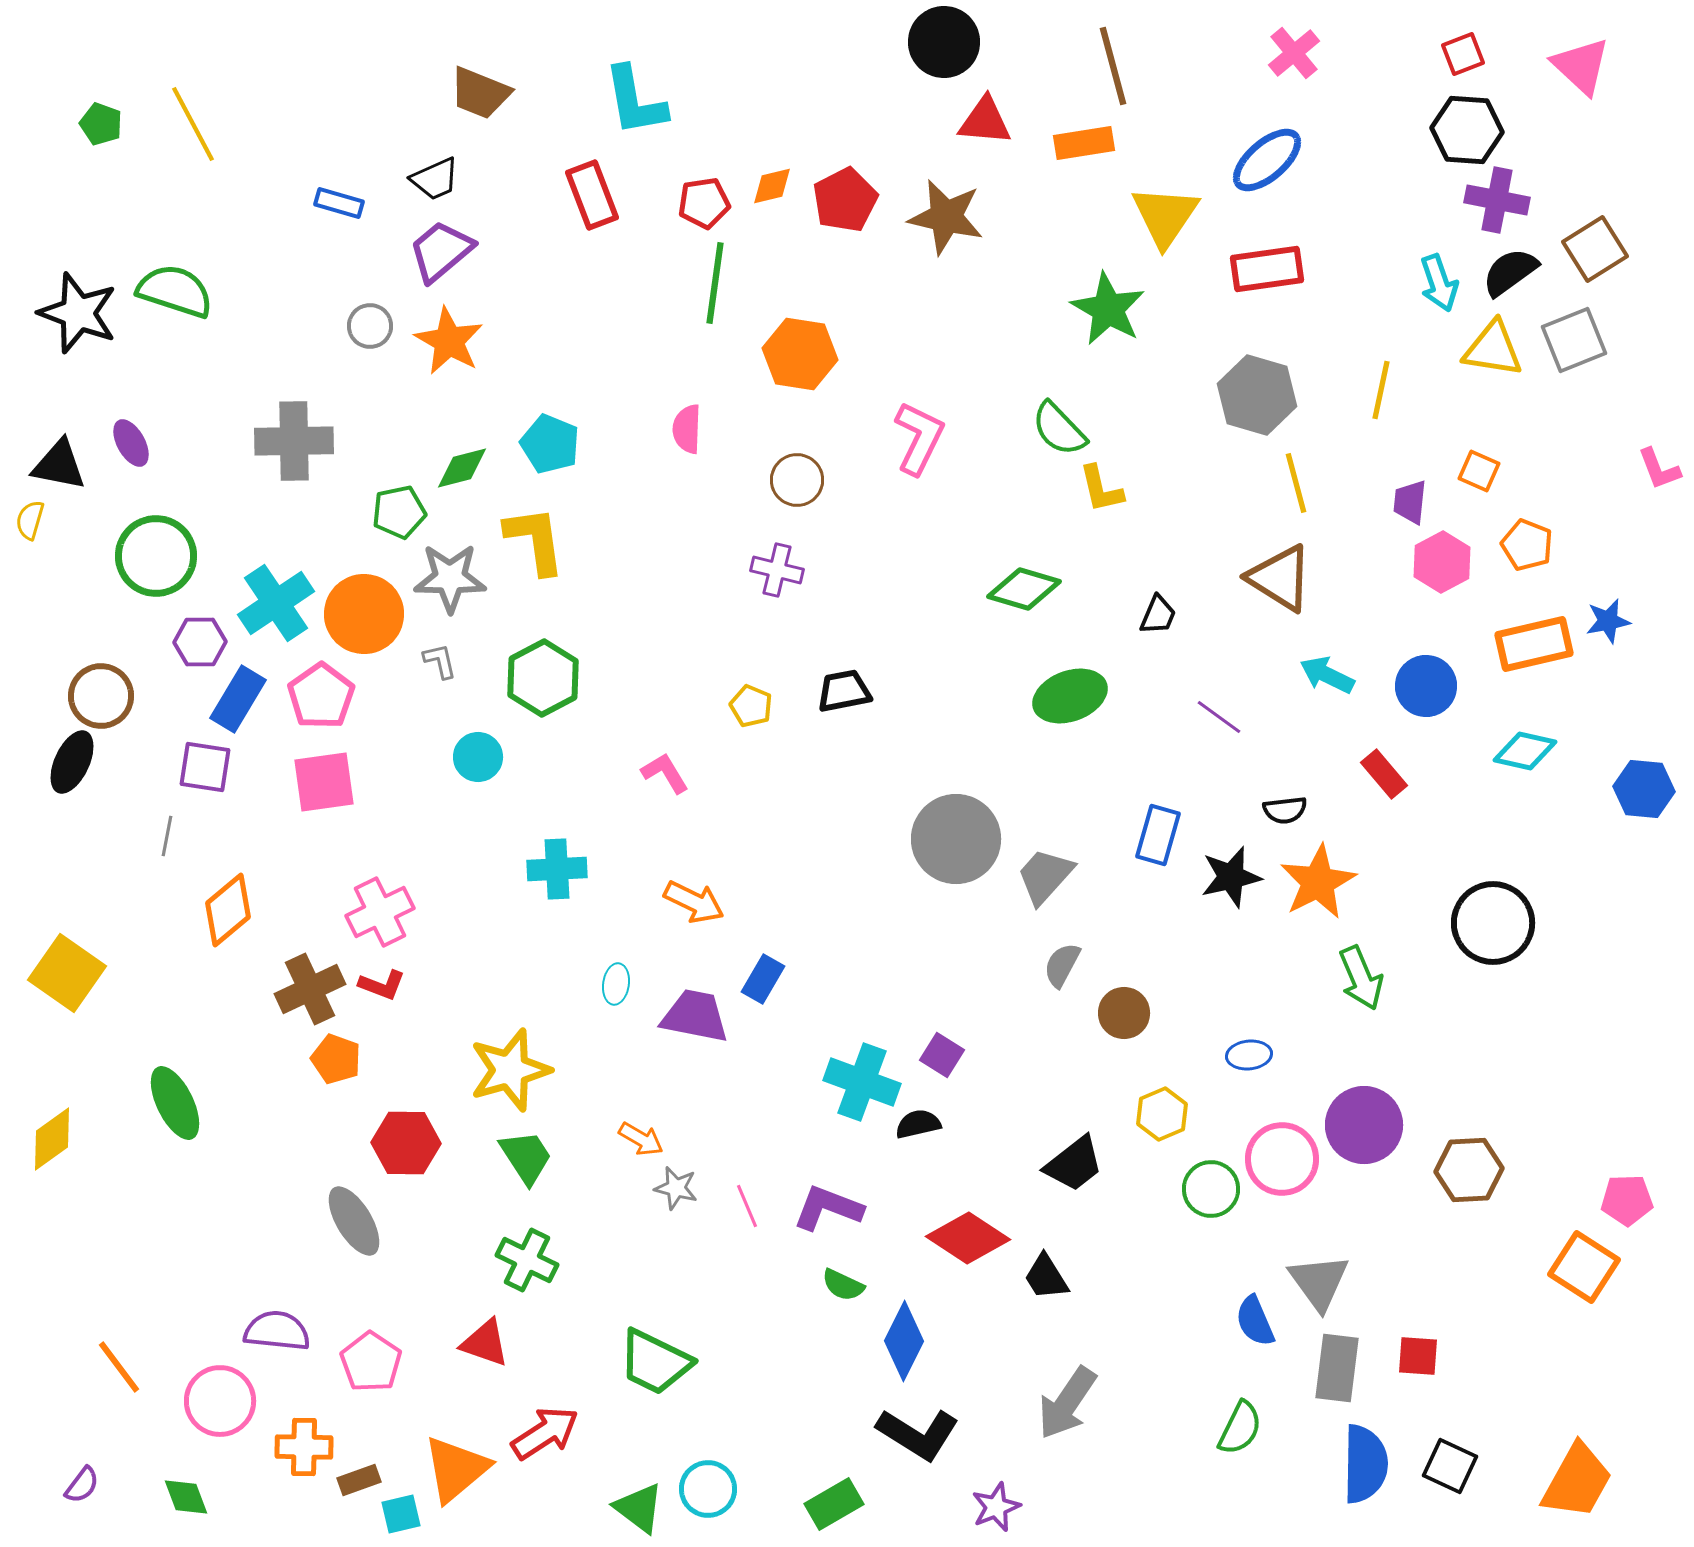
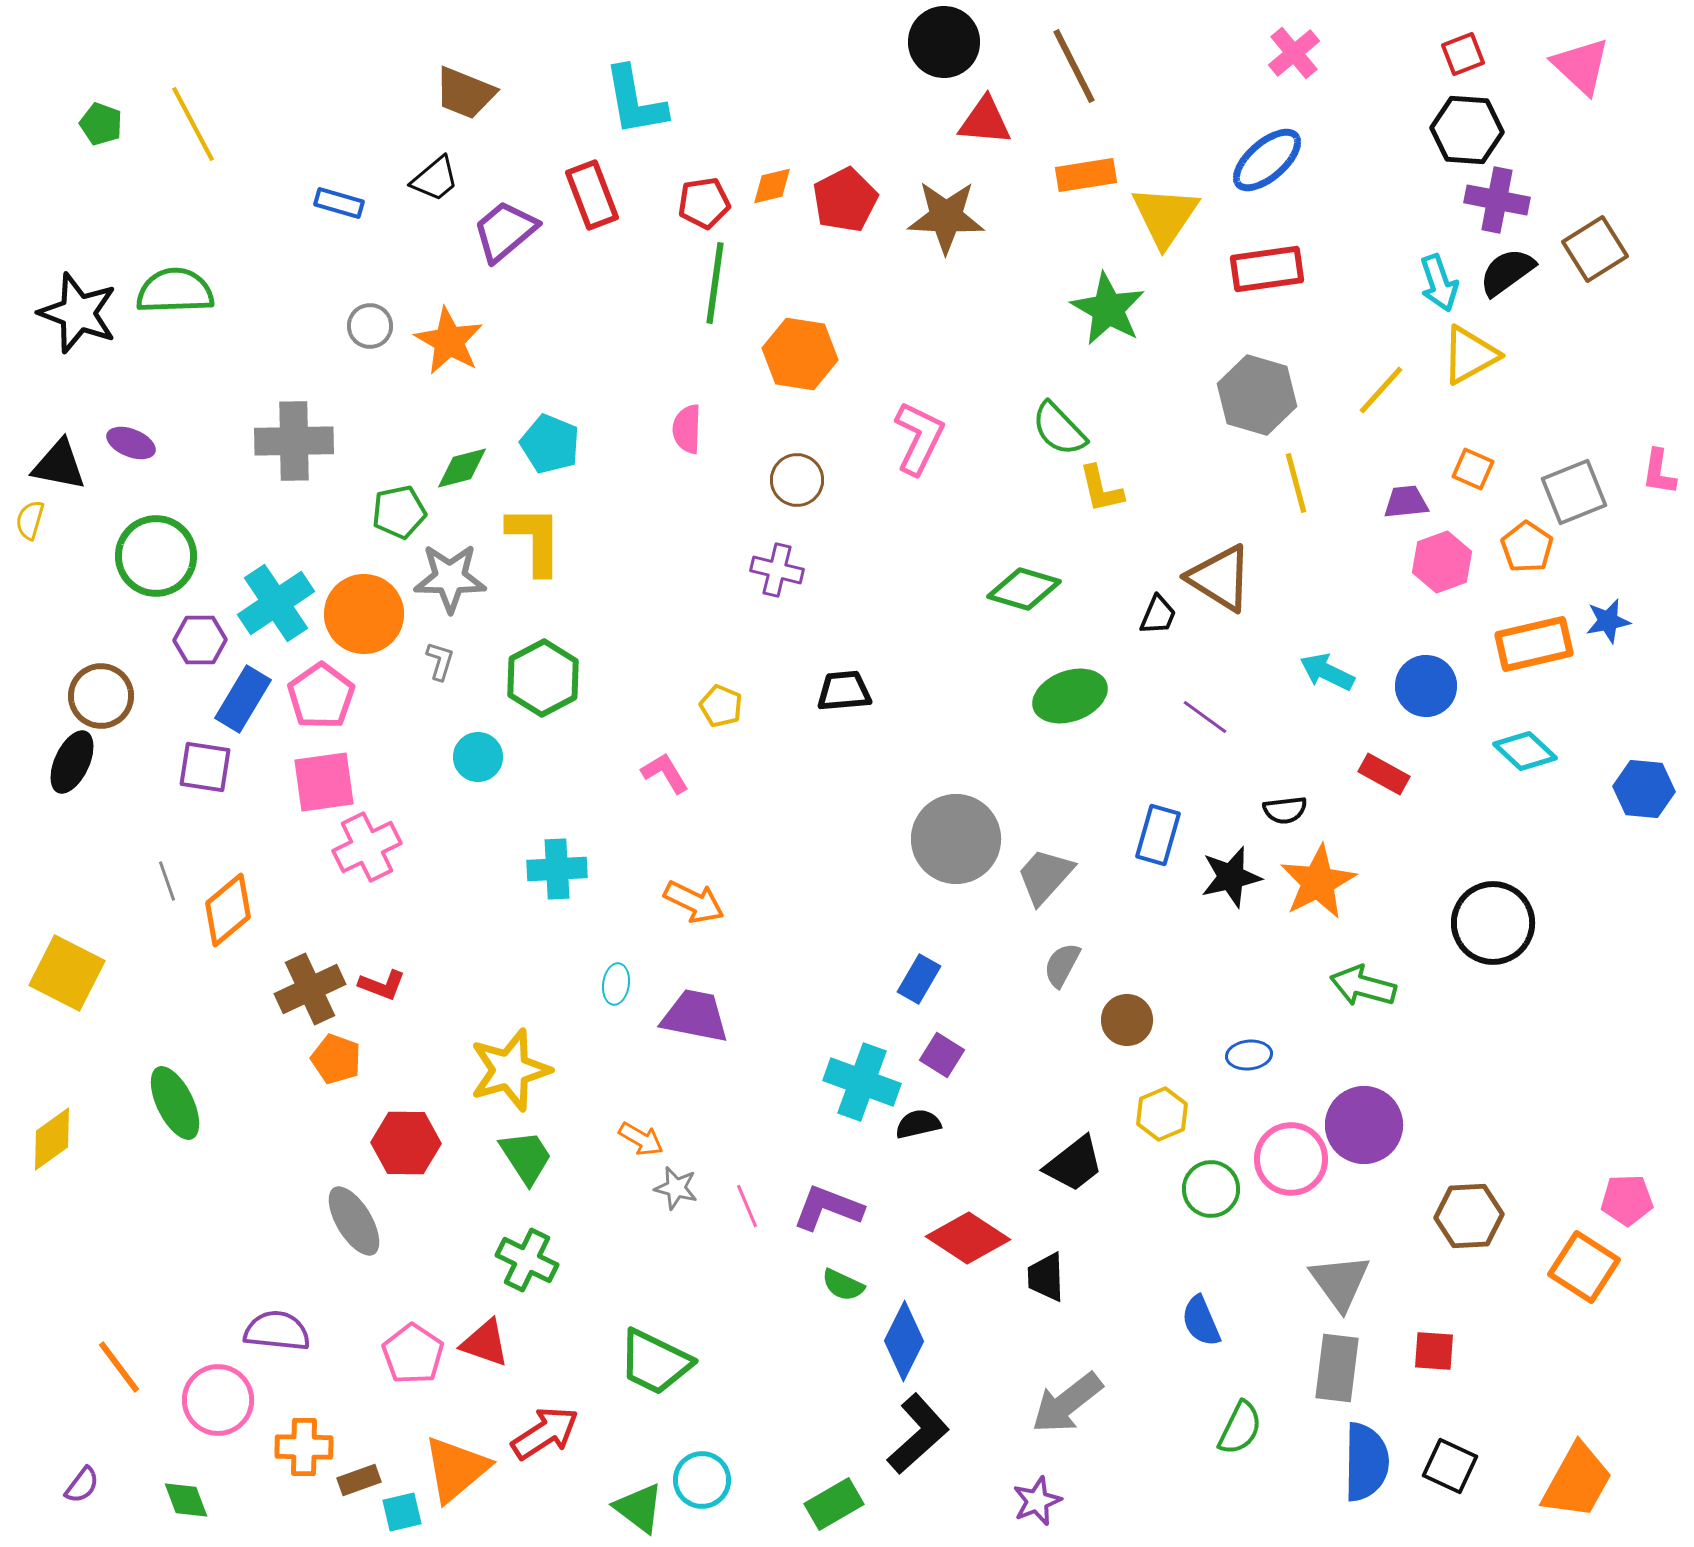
brown line at (1113, 66): moved 39 px left; rotated 12 degrees counterclockwise
brown trapezoid at (480, 93): moved 15 px left
orange rectangle at (1084, 143): moved 2 px right, 32 px down
black trapezoid at (435, 179): rotated 16 degrees counterclockwise
brown star at (946, 217): rotated 10 degrees counterclockwise
purple trapezoid at (441, 251): moved 64 px right, 20 px up
black semicircle at (1510, 272): moved 3 px left
green semicircle at (175, 291): rotated 20 degrees counterclockwise
gray square at (1574, 340): moved 152 px down
yellow triangle at (1493, 349): moved 23 px left, 6 px down; rotated 38 degrees counterclockwise
yellow line at (1381, 390): rotated 30 degrees clockwise
purple ellipse at (131, 443): rotated 39 degrees counterclockwise
pink L-shape at (1659, 469): moved 3 px down; rotated 30 degrees clockwise
orange square at (1479, 471): moved 6 px left, 2 px up
purple trapezoid at (1410, 502): moved 4 px left; rotated 78 degrees clockwise
yellow L-shape at (535, 540): rotated 8 degrees clockwise
orange pentagon at (1527, 545): moved 2 px down; rotated 12 degrees clockwise
pink hexagon at (1442, 562): rotated 8 degrees clockwise
brown triangle at (1280, 578): moved 60 px left
purple hexagon at (200, 642): moved 2 px up
gray L-shape at (440, 661): rotated 30 degrees clockwise
cyan arrow at (1327, 675): moved 3 px up
black trapezoid at (844, 691): rotated 6 degrees clockwise
blue rectangle at (238, 699): moved 5 px right
yellow pentagon at (751, 706): moved 30 px left
purple line at (1219, 717): moved 14 px left
cyan diamond at (1525, 751): rotated 30 degrees clockwise
red rectangle at (1384, 774): rotated 21 degrees counterclockwise
gray line at (167, 836): moved 45 px down; rotated 30 degrees counterclockwise
pink cross at (380, 912): moved 13 px left, 65 px up
yellow square at (67, 973): rotated 8 degrees counterclockwise
green arrow at (1361, 978): moved 2 px right, 8 px down; rotated 128 degrees clockwise
blue rectangle at (763, 979): moved 156 px right
brown circle at (1124, 1013): moved 3 px right, 7 px down
pink circle at (1282, 1159): moved 9 px right
brown hexagon at (1469, 1170): moved 46 px down
black trapezoid at (1046, 1277): rotated 30 degrees clockwise
gray triangle at (1319, 1282): moved 21 px right
blue semicircle at (1255, 1321): moved 54 px left
red square at (1418, 1356): moved 16 px right, 5 px up
pink pentagon at (371, 1362): moved 42 px right, 8 px up
pink circle at (220, 1401): moved 2 px left, 1 px up
gray arrow at (1067, 1403): rotated 18 degrees clockwise
black L-shape at (918, 1434): rotated 74 degrees counterclockwise
blue semicircle at (1365, 1464): moved 1 px right, 2 px up
cyan circle at (708, 1489): moved 6 px left, 9 px up
green diamond at (186, 1497): moved 3 px down
purple star at (996, 1507): moved 41 px right, 6 px up
cyan square at (401, 1514): moved 1 px right, 2 px up
